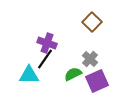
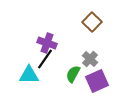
green semicircle: rotated 36 degrees counterclockwise
